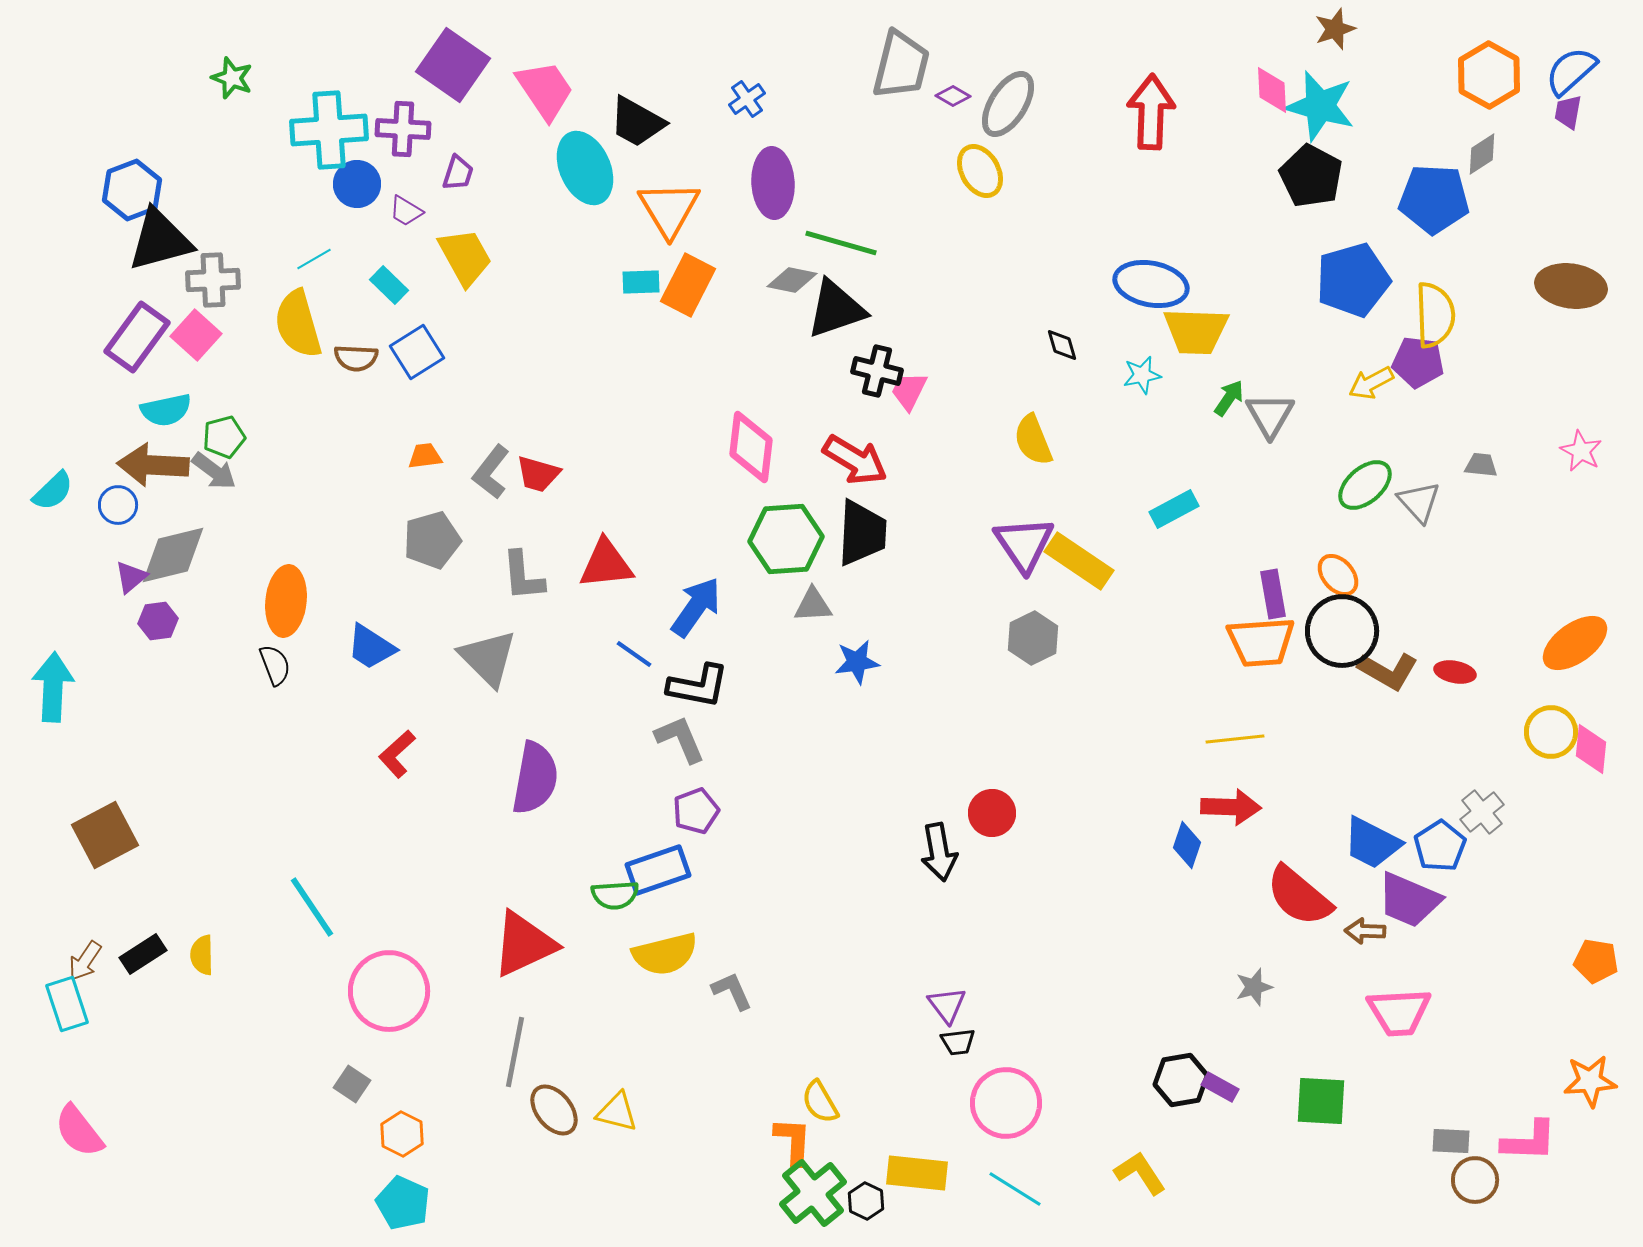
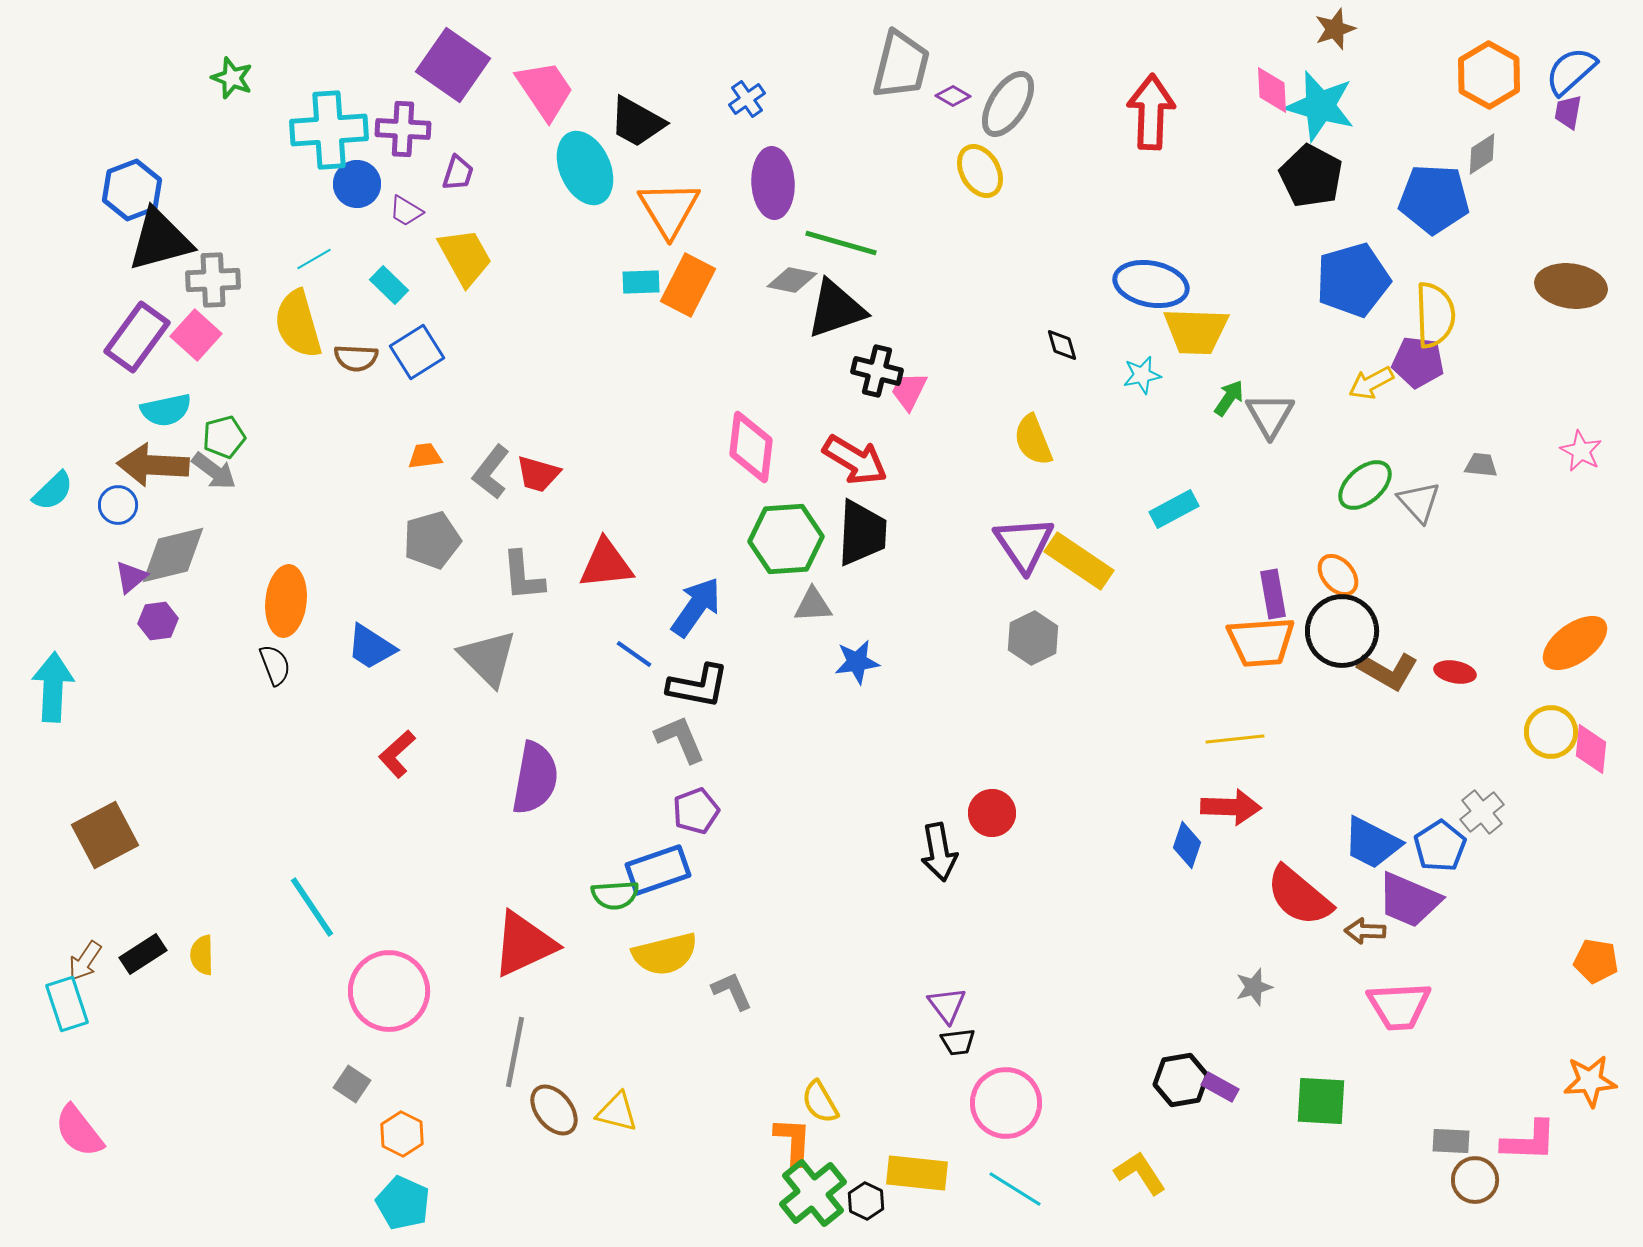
pink trapezoid at (1399, 1012): moved 6 px up
